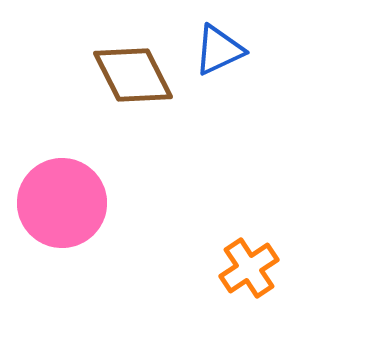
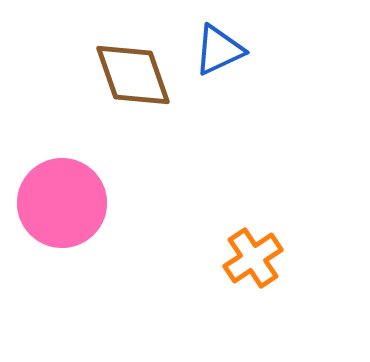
brown diamond: rotated 8 degrees clockwise
orange cross: moved 4 px right, 10 px up
